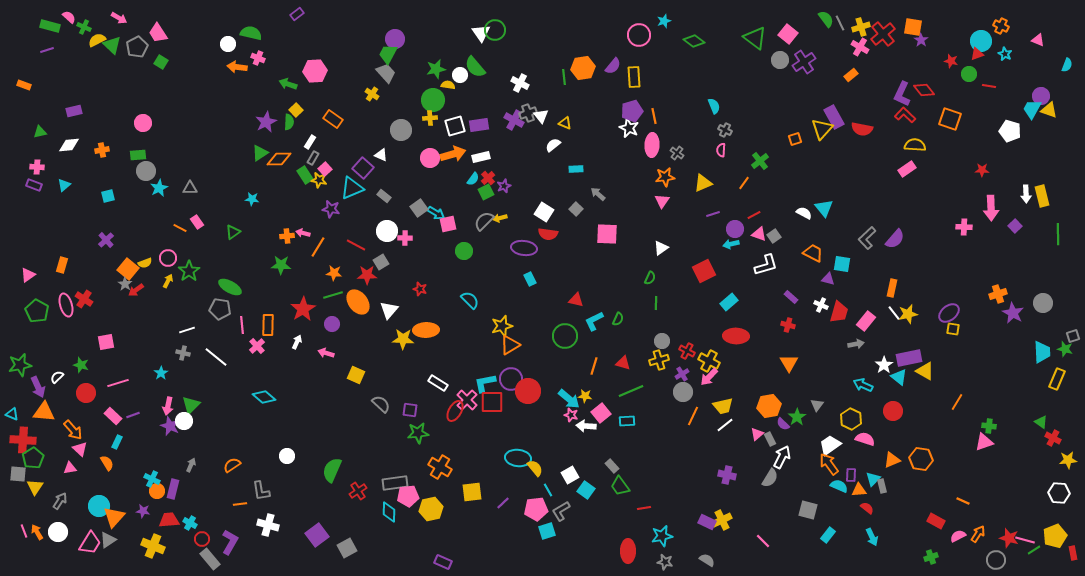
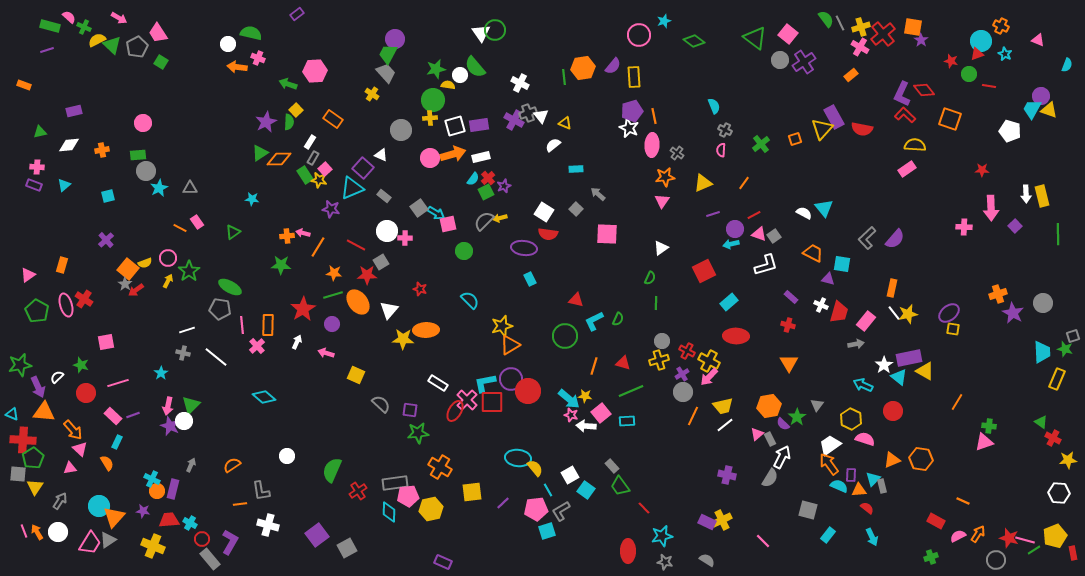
green cross at (760, 161): moved 1 px right, 17 px up
red line at (644, 508): rotated 56 degrees clockwise
